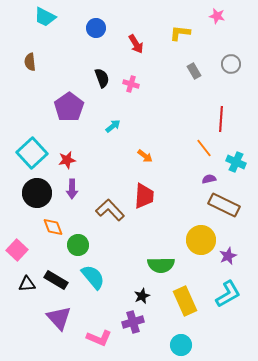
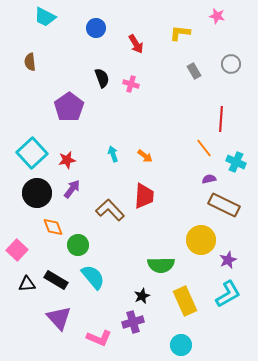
cyan arrow: moved 28 px down; rotated 70 degrees counterclockwise
purple arrow: rotated 144 degrees counterclockwise
purple star: moved 4 px down
